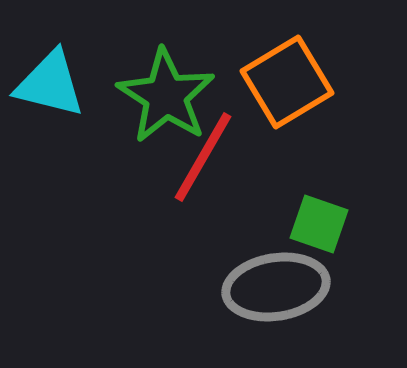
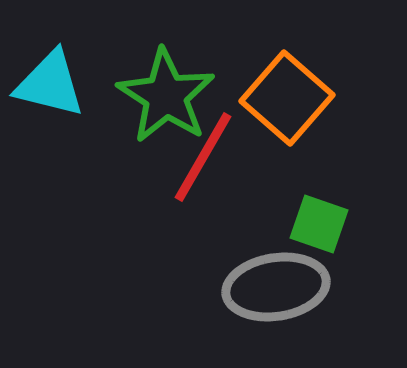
orange square: moved 16 px down; rotated 18 degrees counterclockwise
